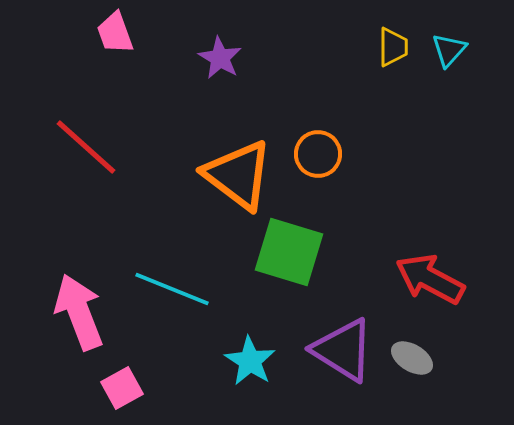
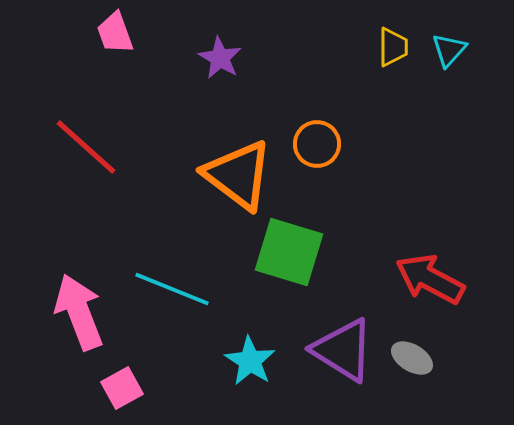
orange circle: moved 1 px left, 10 px up
